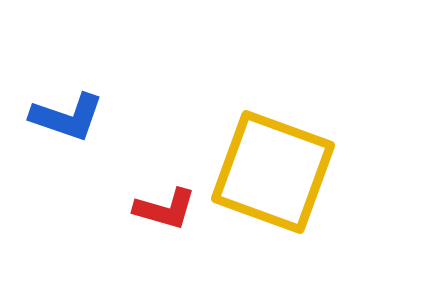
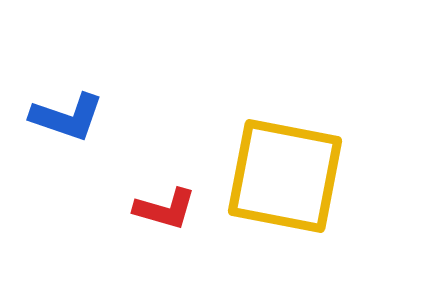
yellow square: moved 12 px right, 4 px down; rotated 9 degrees counterclockwise
